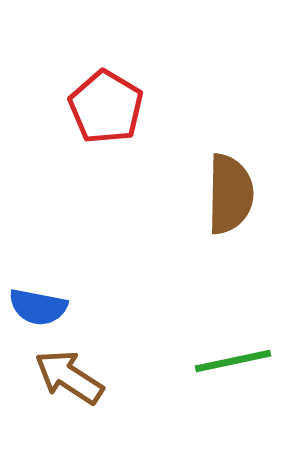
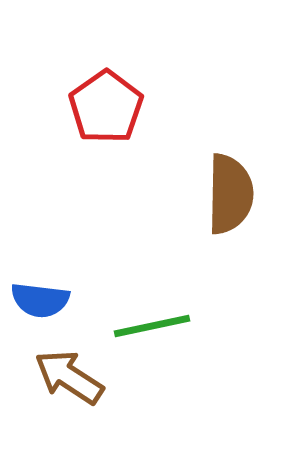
red pentagon: rotated 6 degrees clockwise
blue semicircle: moved 2 px right, 7 px up; rotated 4 degrees counterclockwise
green line: moved 81 px left, 35 px up
